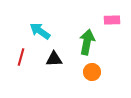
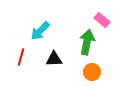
pink rectangle: moved 10 px left; rotated 42 degrees clockwise
cyan arrow: rotated 80 degrees counterclockwise
